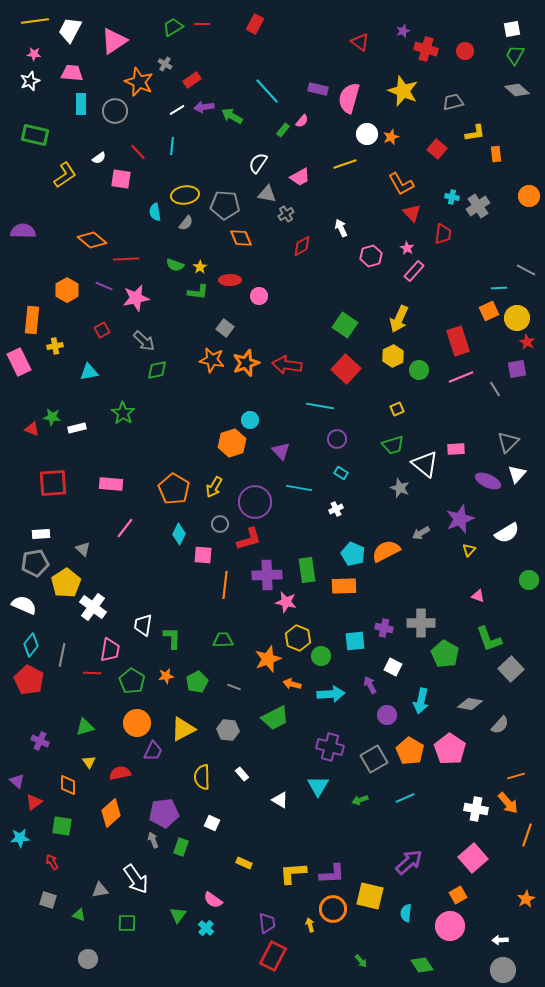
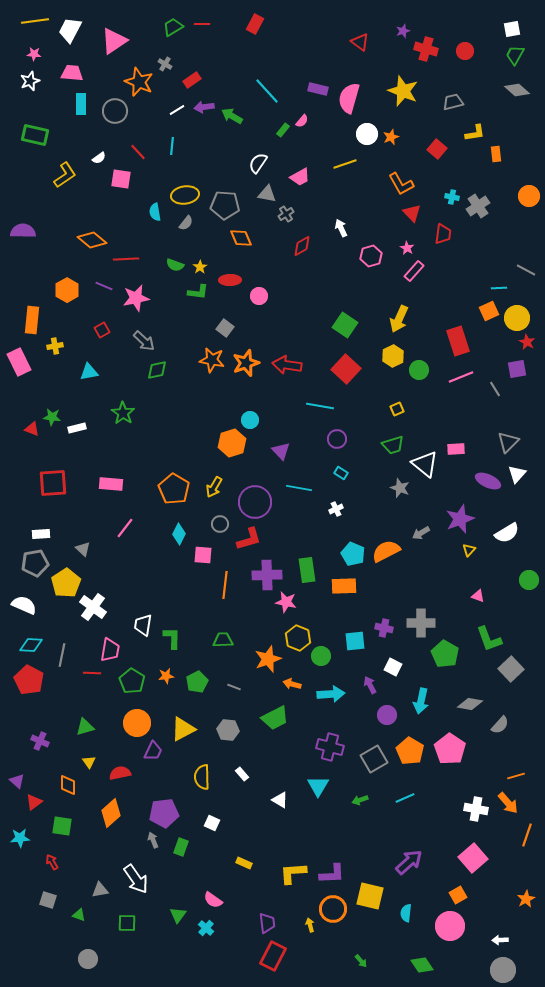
cyan diamond at (31, 645): rotated 55 degrees clockwise
